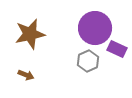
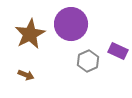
purple circle: moved 24 px left, 4 px up
brown star: rotated 16 degrees counterclockwise
purple rectangle: moved 1 px right, 2 px down
